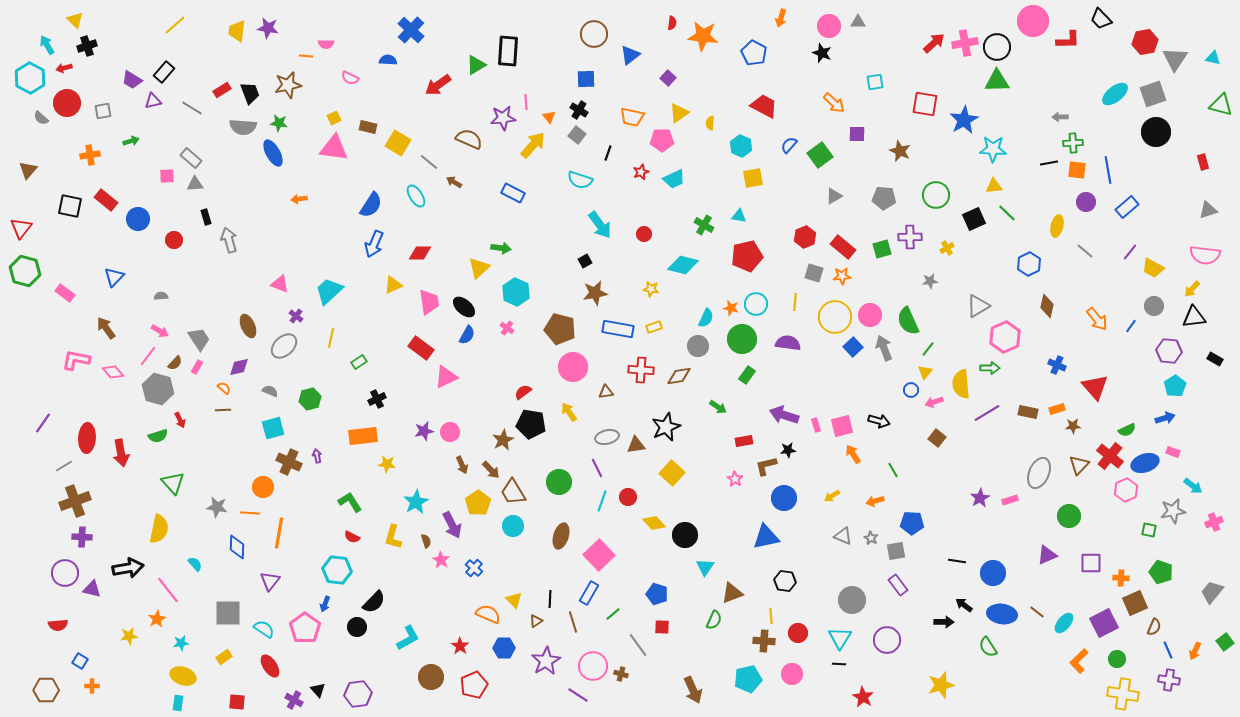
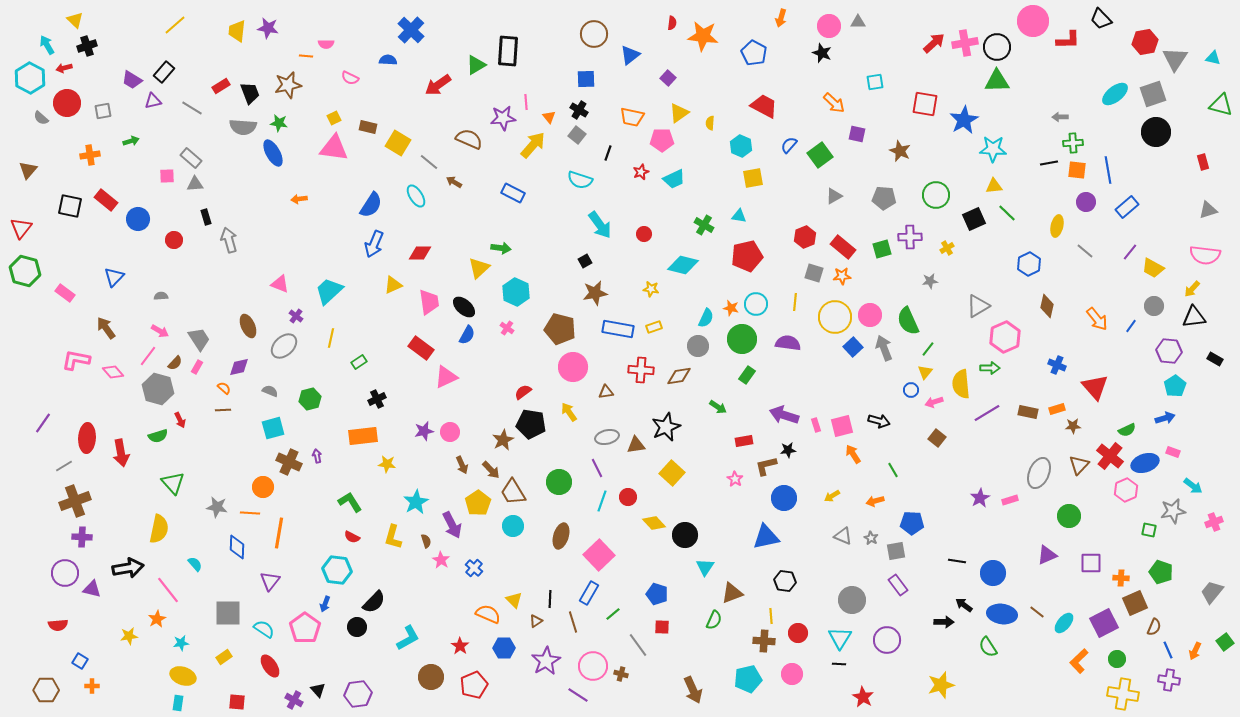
red rectangle at (222, 90): moved 1 px left, 4 px up
purple square at (857, 134): rotated 12 degrees clockwise
